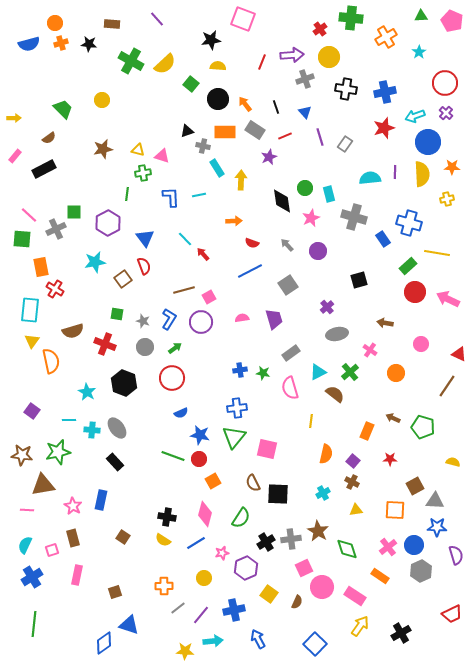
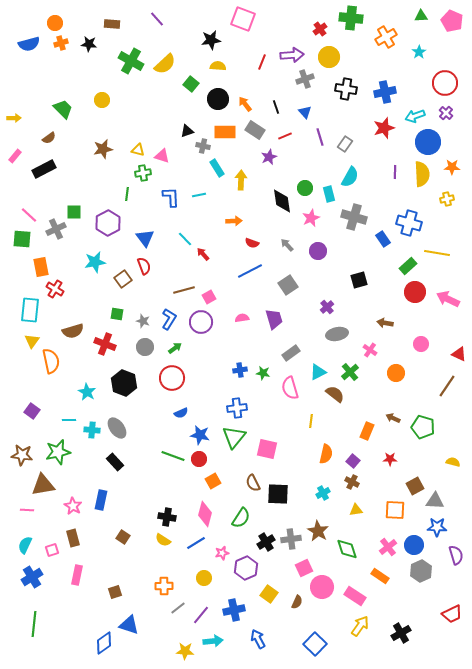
cyan semicircle at (370, 178): moved 20 px left, 1 px up; rotated 125 degrees clockwise
